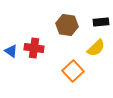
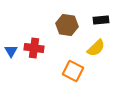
black rectangle: moved 2 px up
blue triangle: rotated 24 degrees clockwise
orange square: rotated 20 degrees counterclockwise
